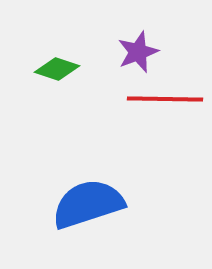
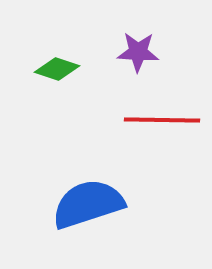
purple star: rotated 24 degrees clockwise
red line: moved 3 px left, 21 px down
